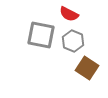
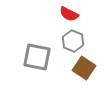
gray square: moved 4 px left, 22 px down
brown square: moved 3 px left
